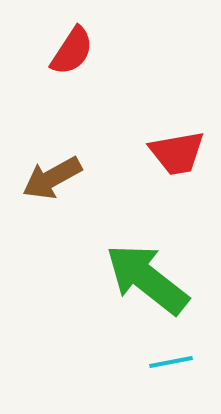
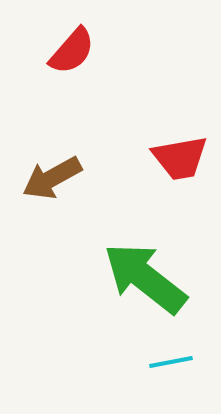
red semicircle: rotated 8 degrees clockwise
red trapezoid: moved 3 px right, 5 px down
green arrow: moved 2 px left, 1 px up
